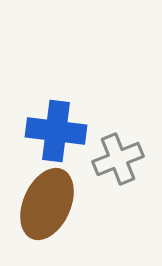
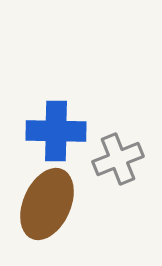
blue cross: rotated 6 degrees counterclockwise
